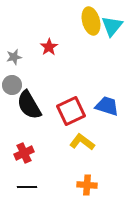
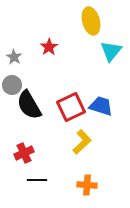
cyan triangle: moved 1 px left, 25 px down
gray star: rotated 28 degrees counterclockwise
blue trapezoid: moved 6 px left
red square: moved 4 px up
yellow L-shape: rotated 100 degrees clockwise
black line: moved 10 px right, 7 px up
